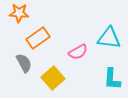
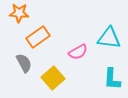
orange rectangle: moved 1 px up
